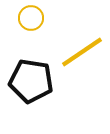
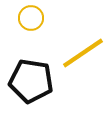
yellow line: moved 1 px right, 1 px down
